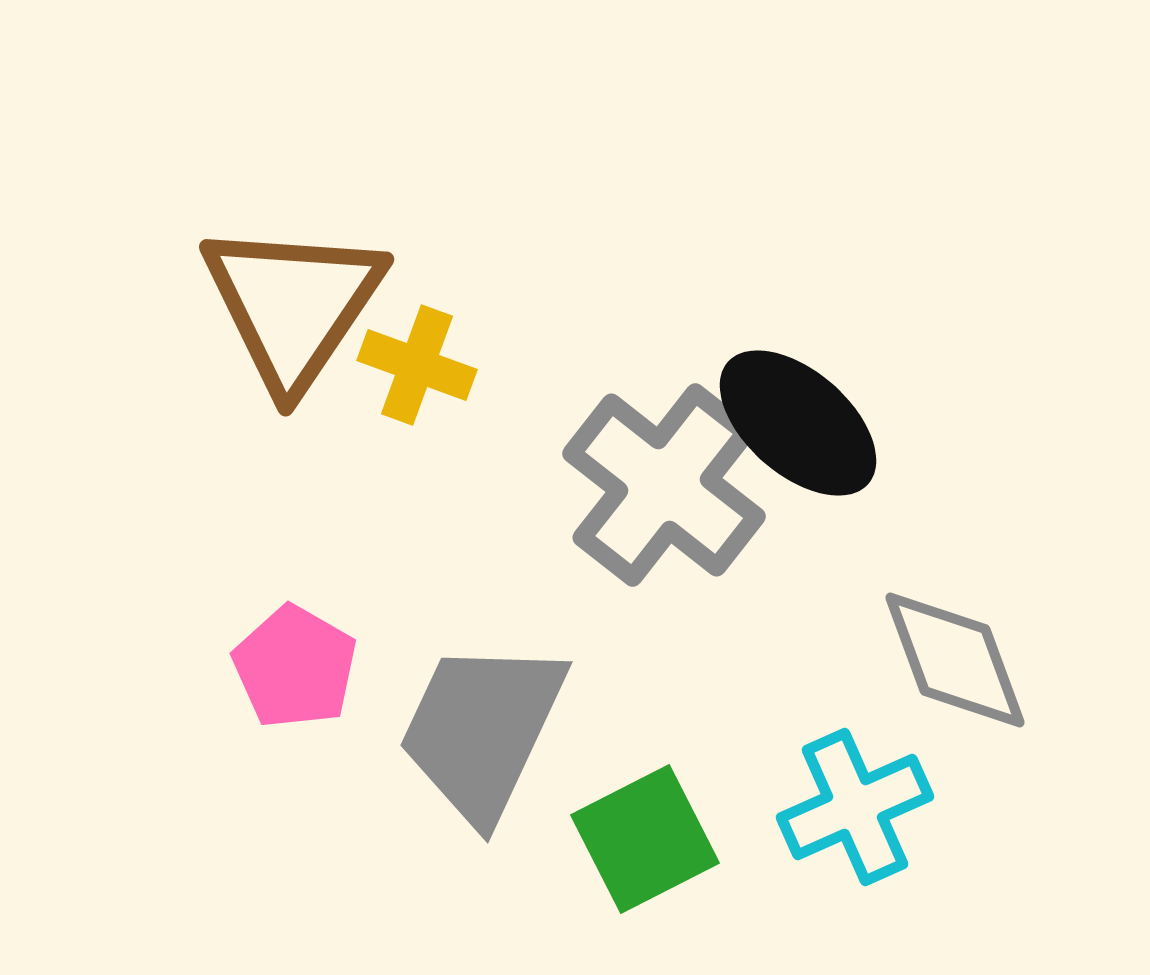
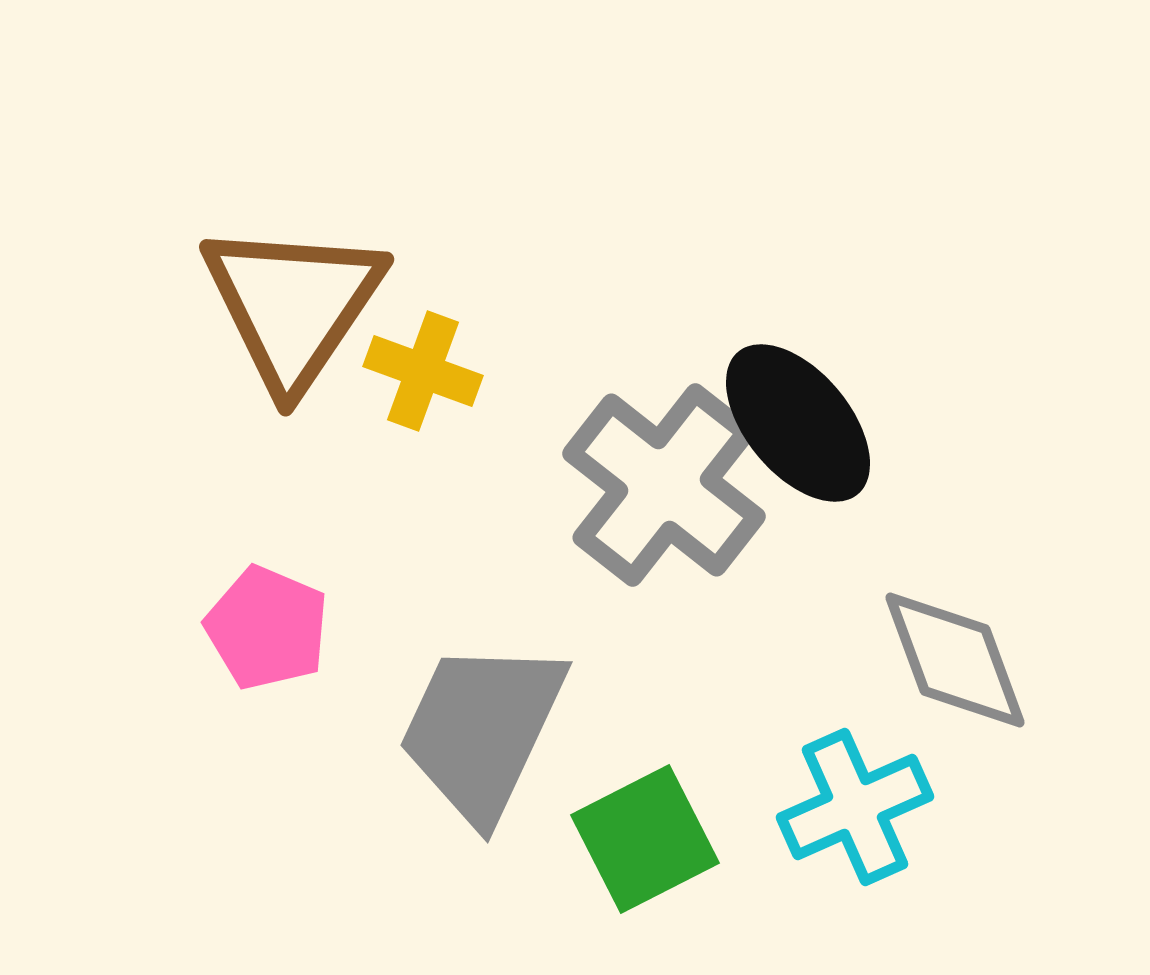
yellow cross: moved 6 px right, 6 px down
black ellipse: rotated 9 degrees clockwise
pink pentagon: moved 28 px left, 39 px up; rotated 7 degrees counterclockwise
